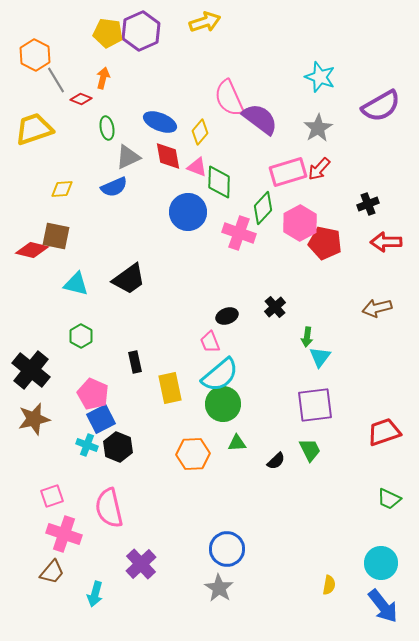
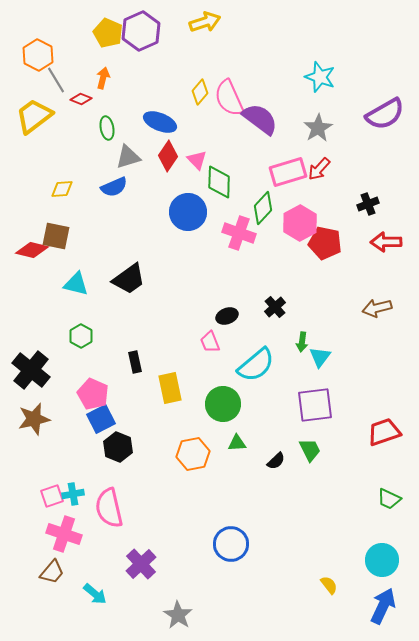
yellow pentagon at (108, 33): rotated 16 degrees clockwise
orange hexagon at (35, 55): moved 3 px right
purple semicircle at (381, 106): moved 4 px right, 8 px down
yellow trapezoid at (34, 129): moved 13 px up; rotated 18 degrees counterclockwise
yellow diamond at (200, 132): moved 40 px up
red diamond at (168, 156): rotated 44 degrees clockwise
gray triangle at (128, 157): rotated 8 degrees clockwise
pink triangle at (197, 167): moved 7 px up; rotated 25 degrees clockwise
green arrow at (307, 337): moved 5 px left, 5 px down
cyan semicircle at (220, 375): moved 36 px right, 10 px up
cyan cross at (87, 445): moved 14 px left, 49 px down; rotated 30 degrees counterclockwise
orange hexagon at (193, 454): rotated 8 degrees counterclockwise
blue circle at (227, 549): moved 4 px right, 5 px up
cyan circle at (381, 563): moved 1 px right, 3 px up
yellow semicircle at (329, 585): rotated 48 degrees counterclockwise
gray star at (219, 588): moved 41 px left, 27 px down
cyan arrow at (95, 594): rotated 65 degrees counterclockwise
blue arrow at (383, 606): rotated 117 degrees counterclockwise
